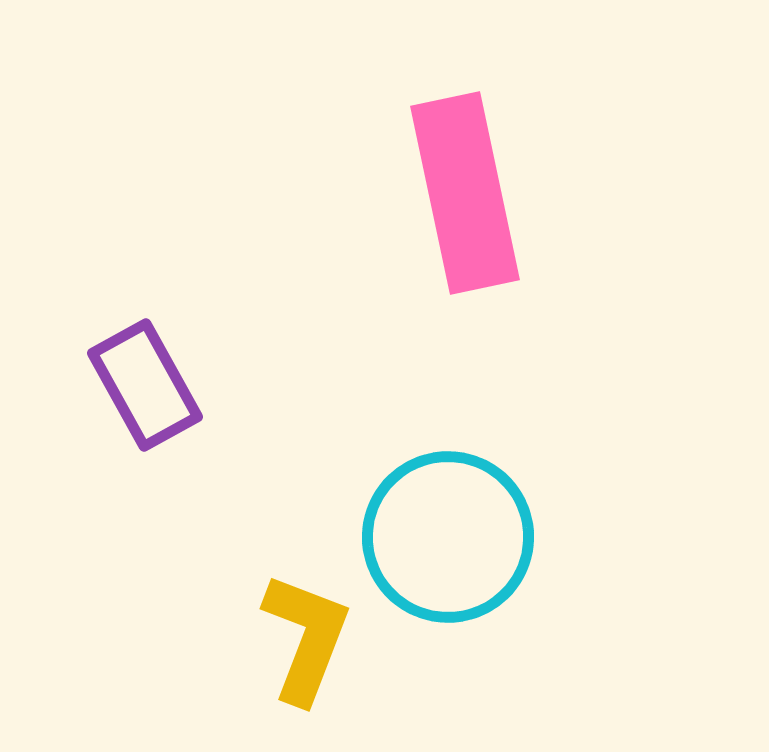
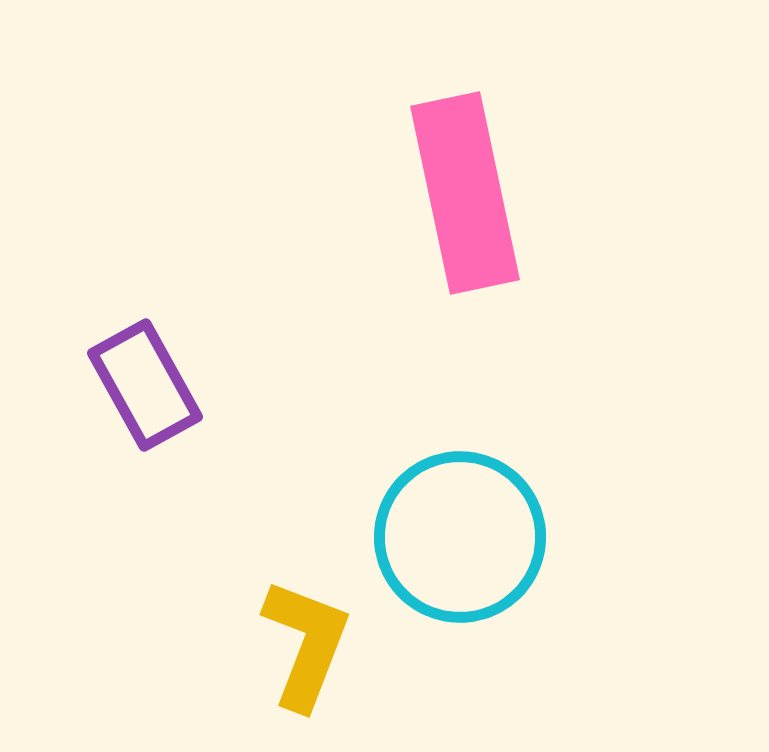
cyan circle: moved 12 px right
yellow L-shape: moved 6 px down
